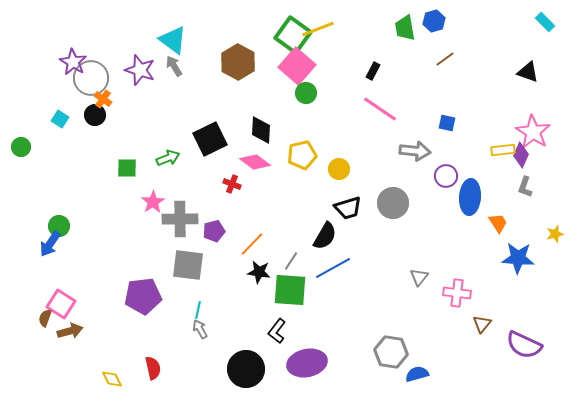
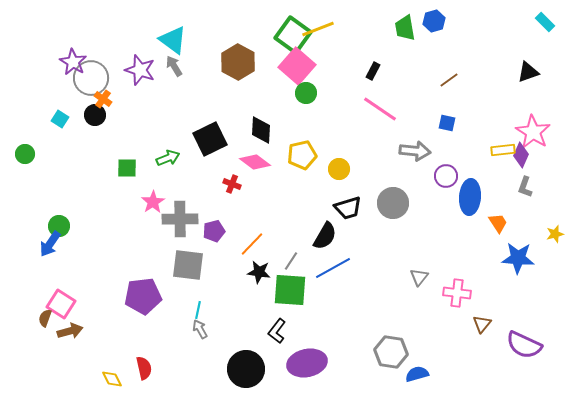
brown line at (445, 59): moved 4 px right, 21 px down
black triangle at (528, 72): rotated 40 degrees counterclockwise
green circle at (21, 147): moved 4 px right, 7 px down
red semicircle at (153, 368): moved 9 px left
